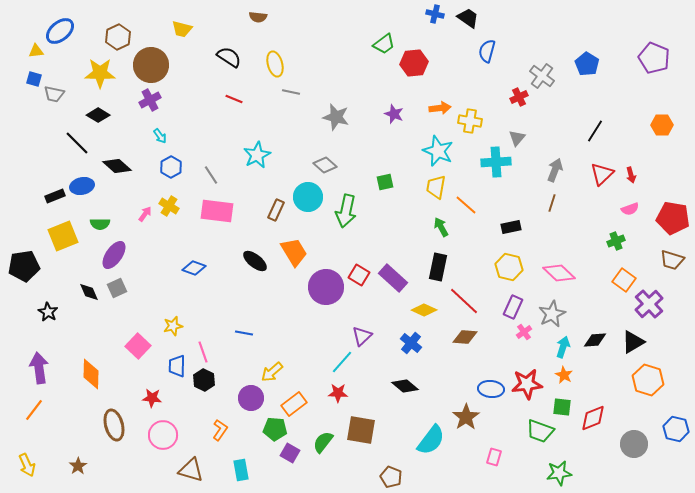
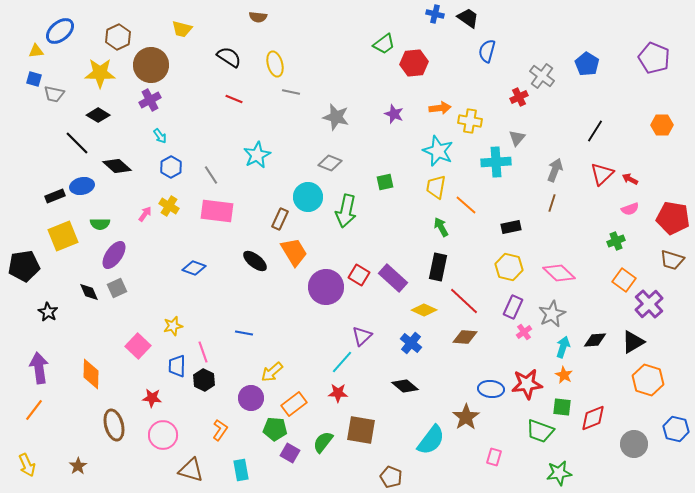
gray diamond at (325, 165): moved 5 px right, 2 px up; rotated 20 degrees counterclockwise
red arrow at (631, 175): moved 1 px left, 4 px down; rotated 133 degrees clockwise
brown rectangle at (276, 210): moved 4 px right, 9 px down
